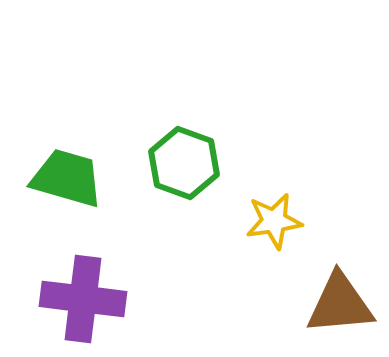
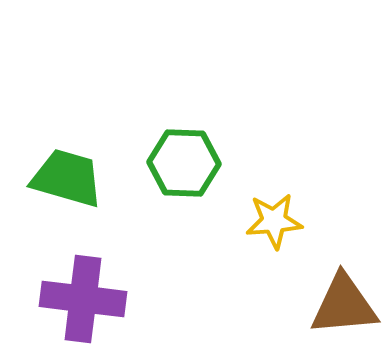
green hexagon: rotated 18 degrees counterclockwise
yellow star: rotated 4 degrees clockwise
brown triangle: moved 4 px right, 1 px down
